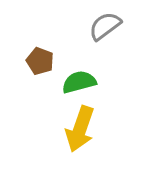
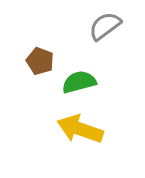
yellow arrow: rotated 90 degrees clockwise
